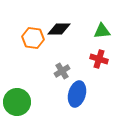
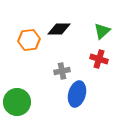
green triangle: rotated 36 degrees counterclockwise
orange hexagon: moved 4 px left, 2 px down; rotated 15 degrees counterclockwise
gray cross: rotated 21 degrees clockwise
